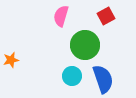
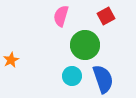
orange star: rotated 14 degrees counterclockwise
